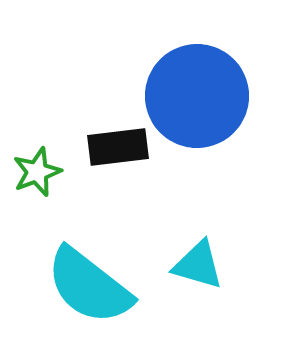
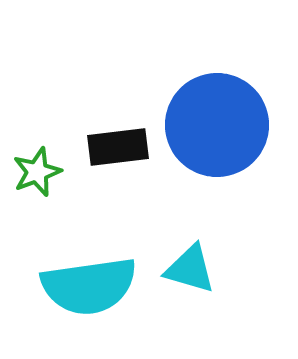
blue circle: moved 20 px right, 29 px down
cyan triangle: moved 8 px left, 4 px down
cyan semicircle: rotated 46 degrees counterclockwise
